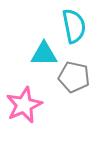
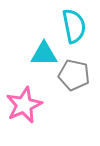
gray pentagon: moved 2 px up
